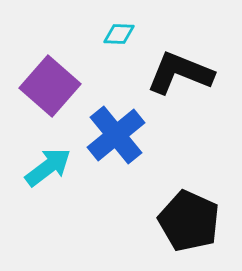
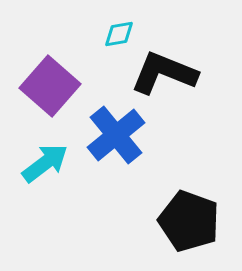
cyan diamond: rotated 12 degrees counterclockwise
black L-shape: moved 16 px left
cyan arrow: moved 3 px left, 4 px up
black pentagon: rotated 4 degrees counterclockwise
